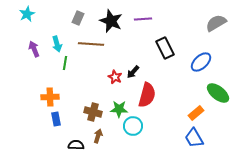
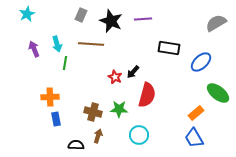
gray rectangle: moved 3 px right, 3 px up
black rectangle: moved 4 px right; rotated 55 degrees counterclockwise
cyan circle: moved 6 px right, 9 px down
